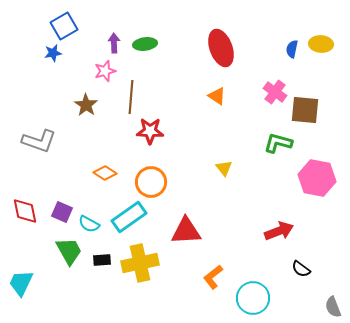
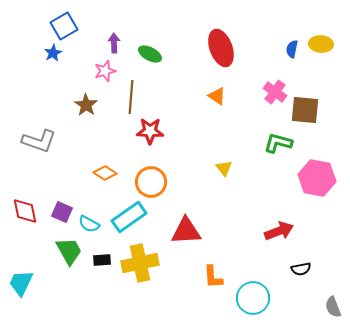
green ellipse: moved 5 px right, 10 px down; rotated 35 degrees clockwise
blue star: rotated 18 degrees counterclockwise
black semicircle: rotated 48 degrees counterclockwise
orange L-shape: rotated 55 degrees counterclockwise
